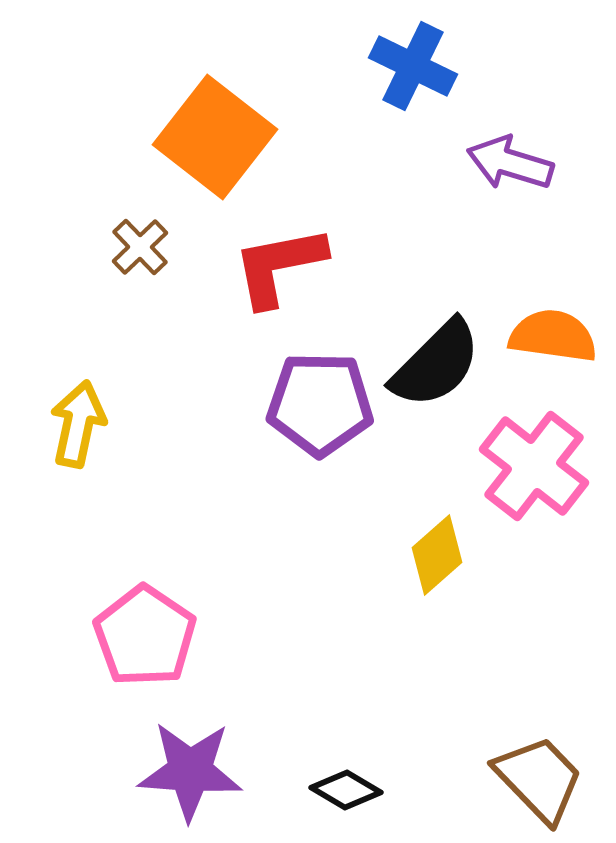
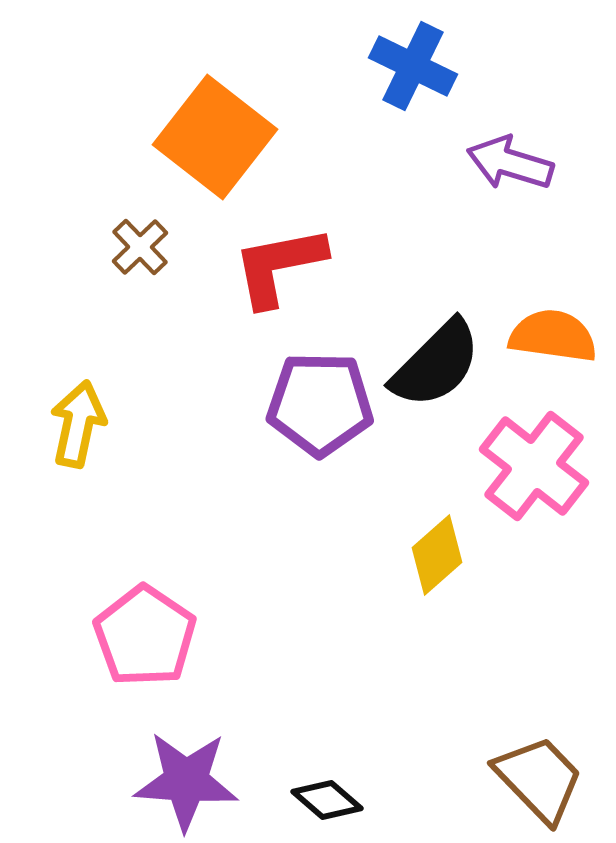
purple star: moved 4 px left, 10 px down
black diamond: moved 19 px left, 10 px down; rotated 10 degrees clockwise
